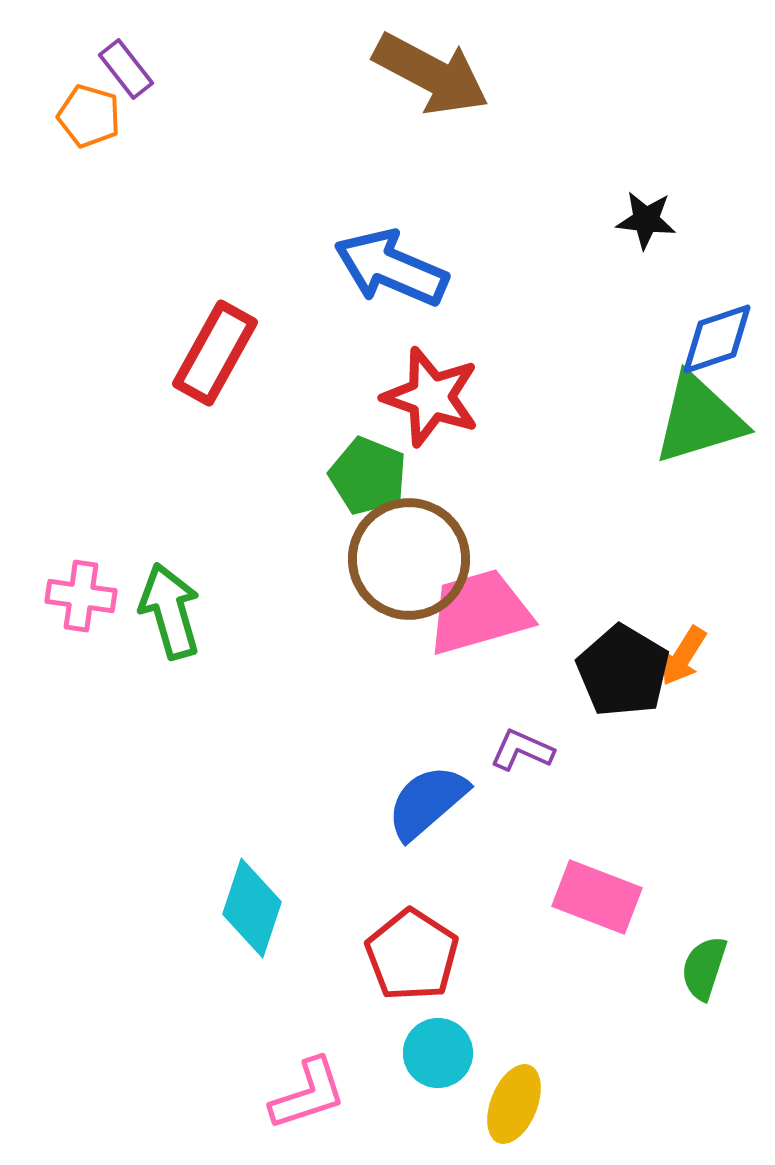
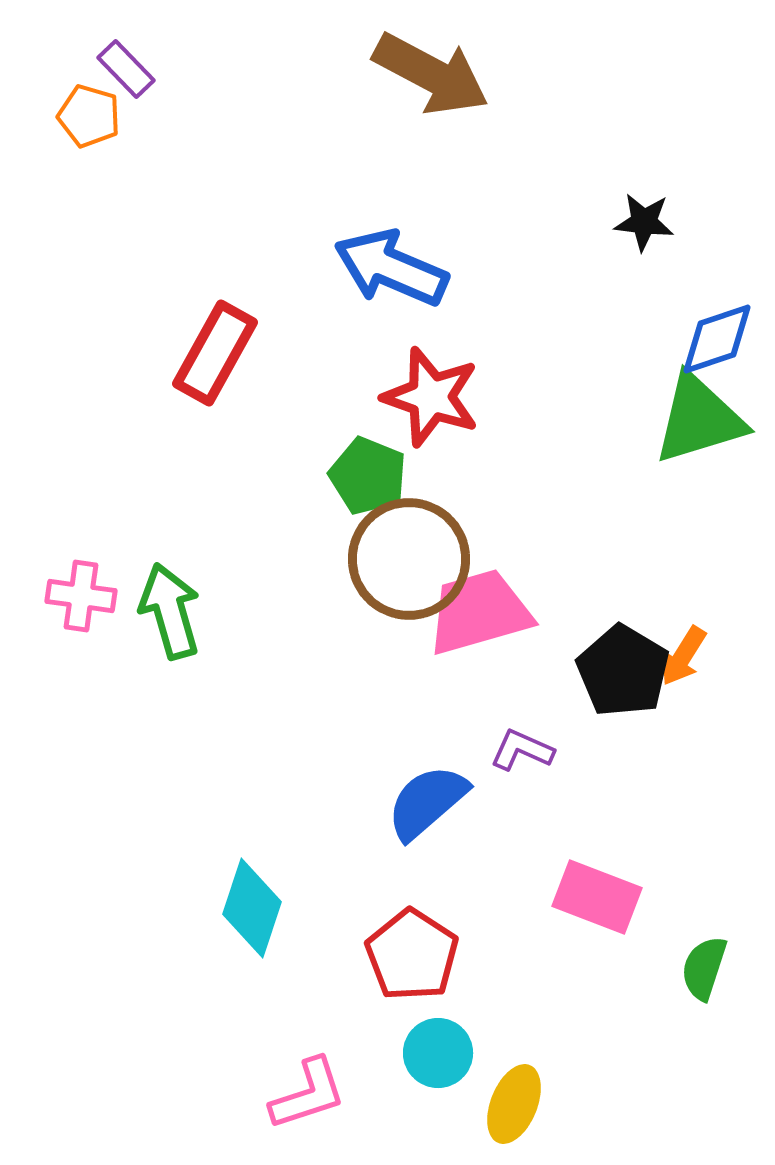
purple rectangle: rotated 6 degrees counterclockwise
black star: moved 2 px left, 2 px down
